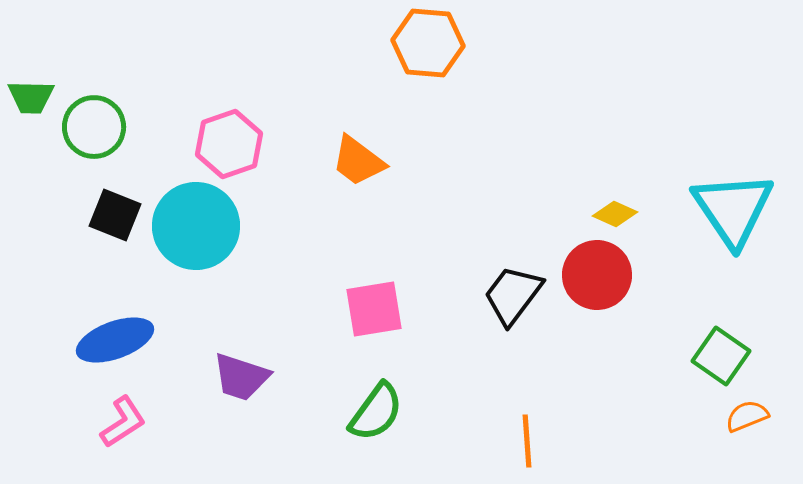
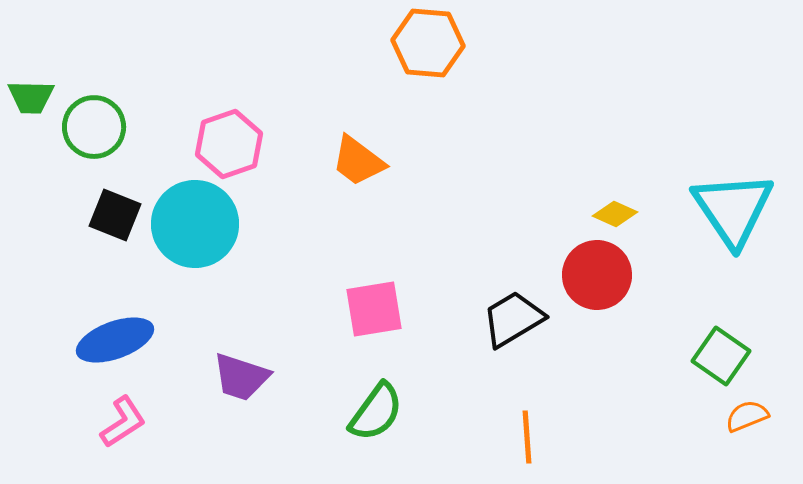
cyan circle: moved 1 px left, 2 px up
black trapezoid: moved 24 px down; rotated 22 degrees clockwise
orange line: moved 4 px up
